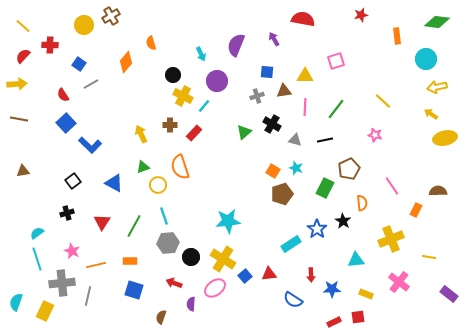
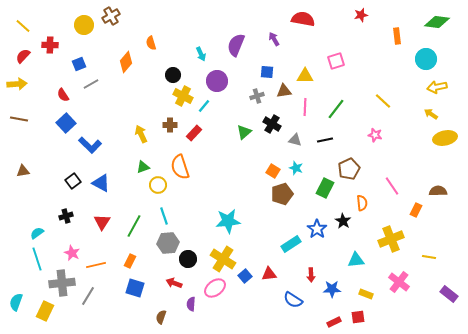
blue square at (79, 64): rotated 32 degrees clockwise
blue triangle at (114, 183): moved 13 px left
black cross at (67, 213): moved 1 px left, 3 px down
pink star at (72, 251): moved 2 px down
black circle at (191, 257): moved 3 px left, 2 px down
orange rectangle at (130, 261): rotated 64 degrees counterclockwise
blue square at (134, 290): moved 1 px right, 2 px up
gray line at (88, 296): rotated 18 degrees clockwise
